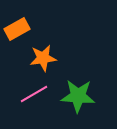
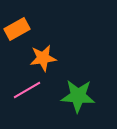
pink line: moved 7 px left, 4 px up
